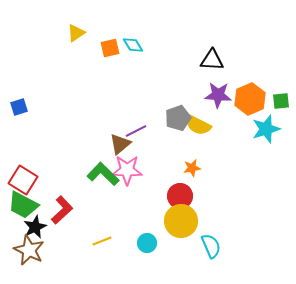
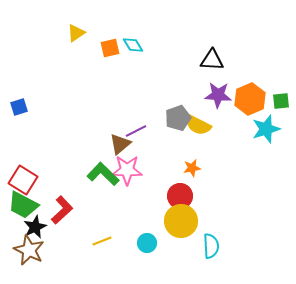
cyan semicircle: rotated 20 degrees clockwise
